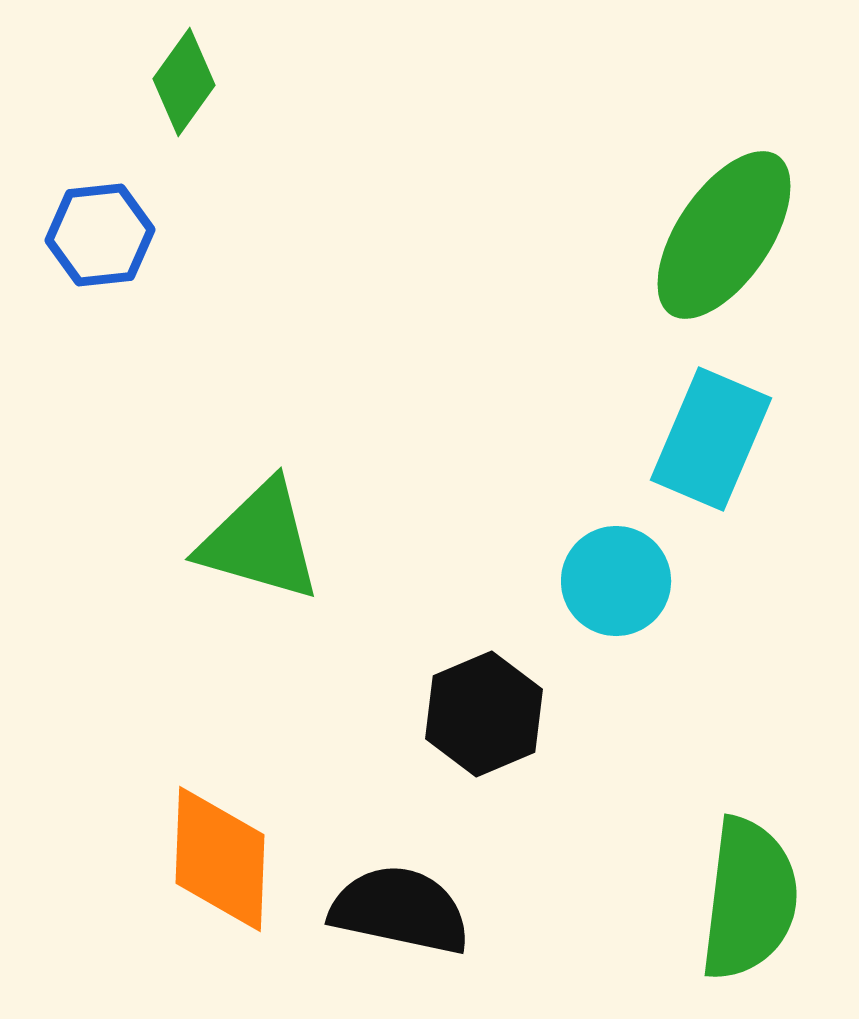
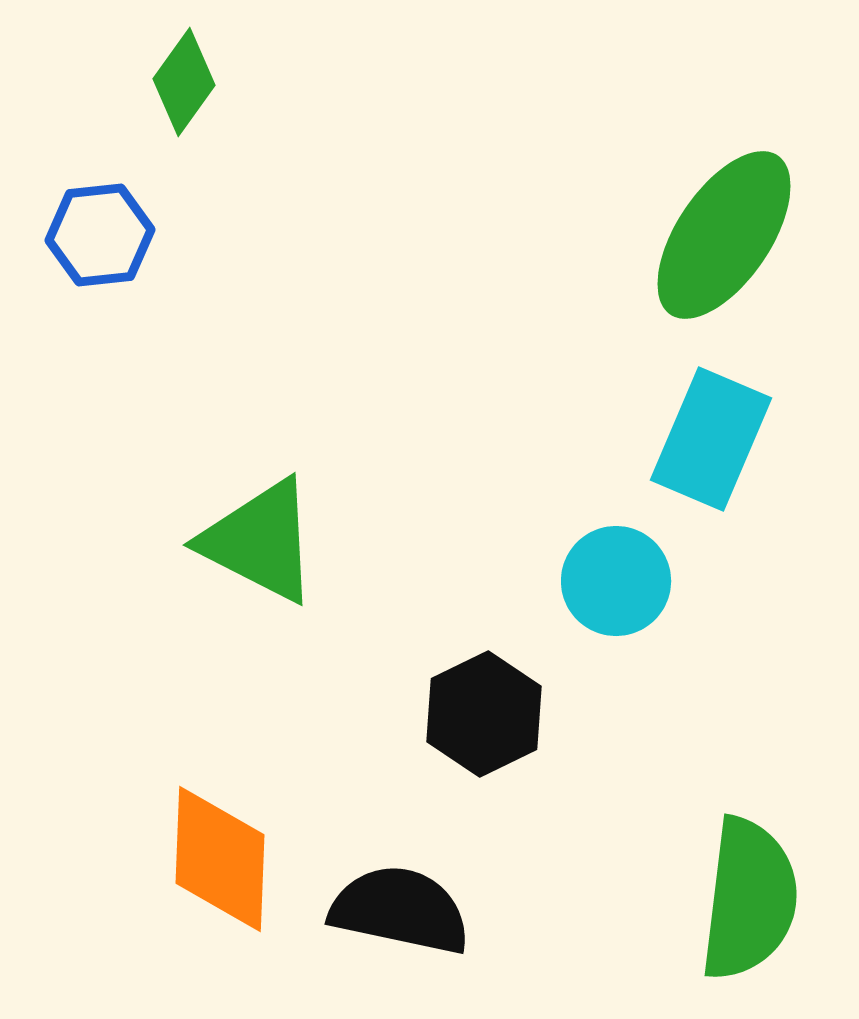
green triangle: rotated 11 degrees clockwise
black hexagon: rotated 3 degrees counterclockwise
